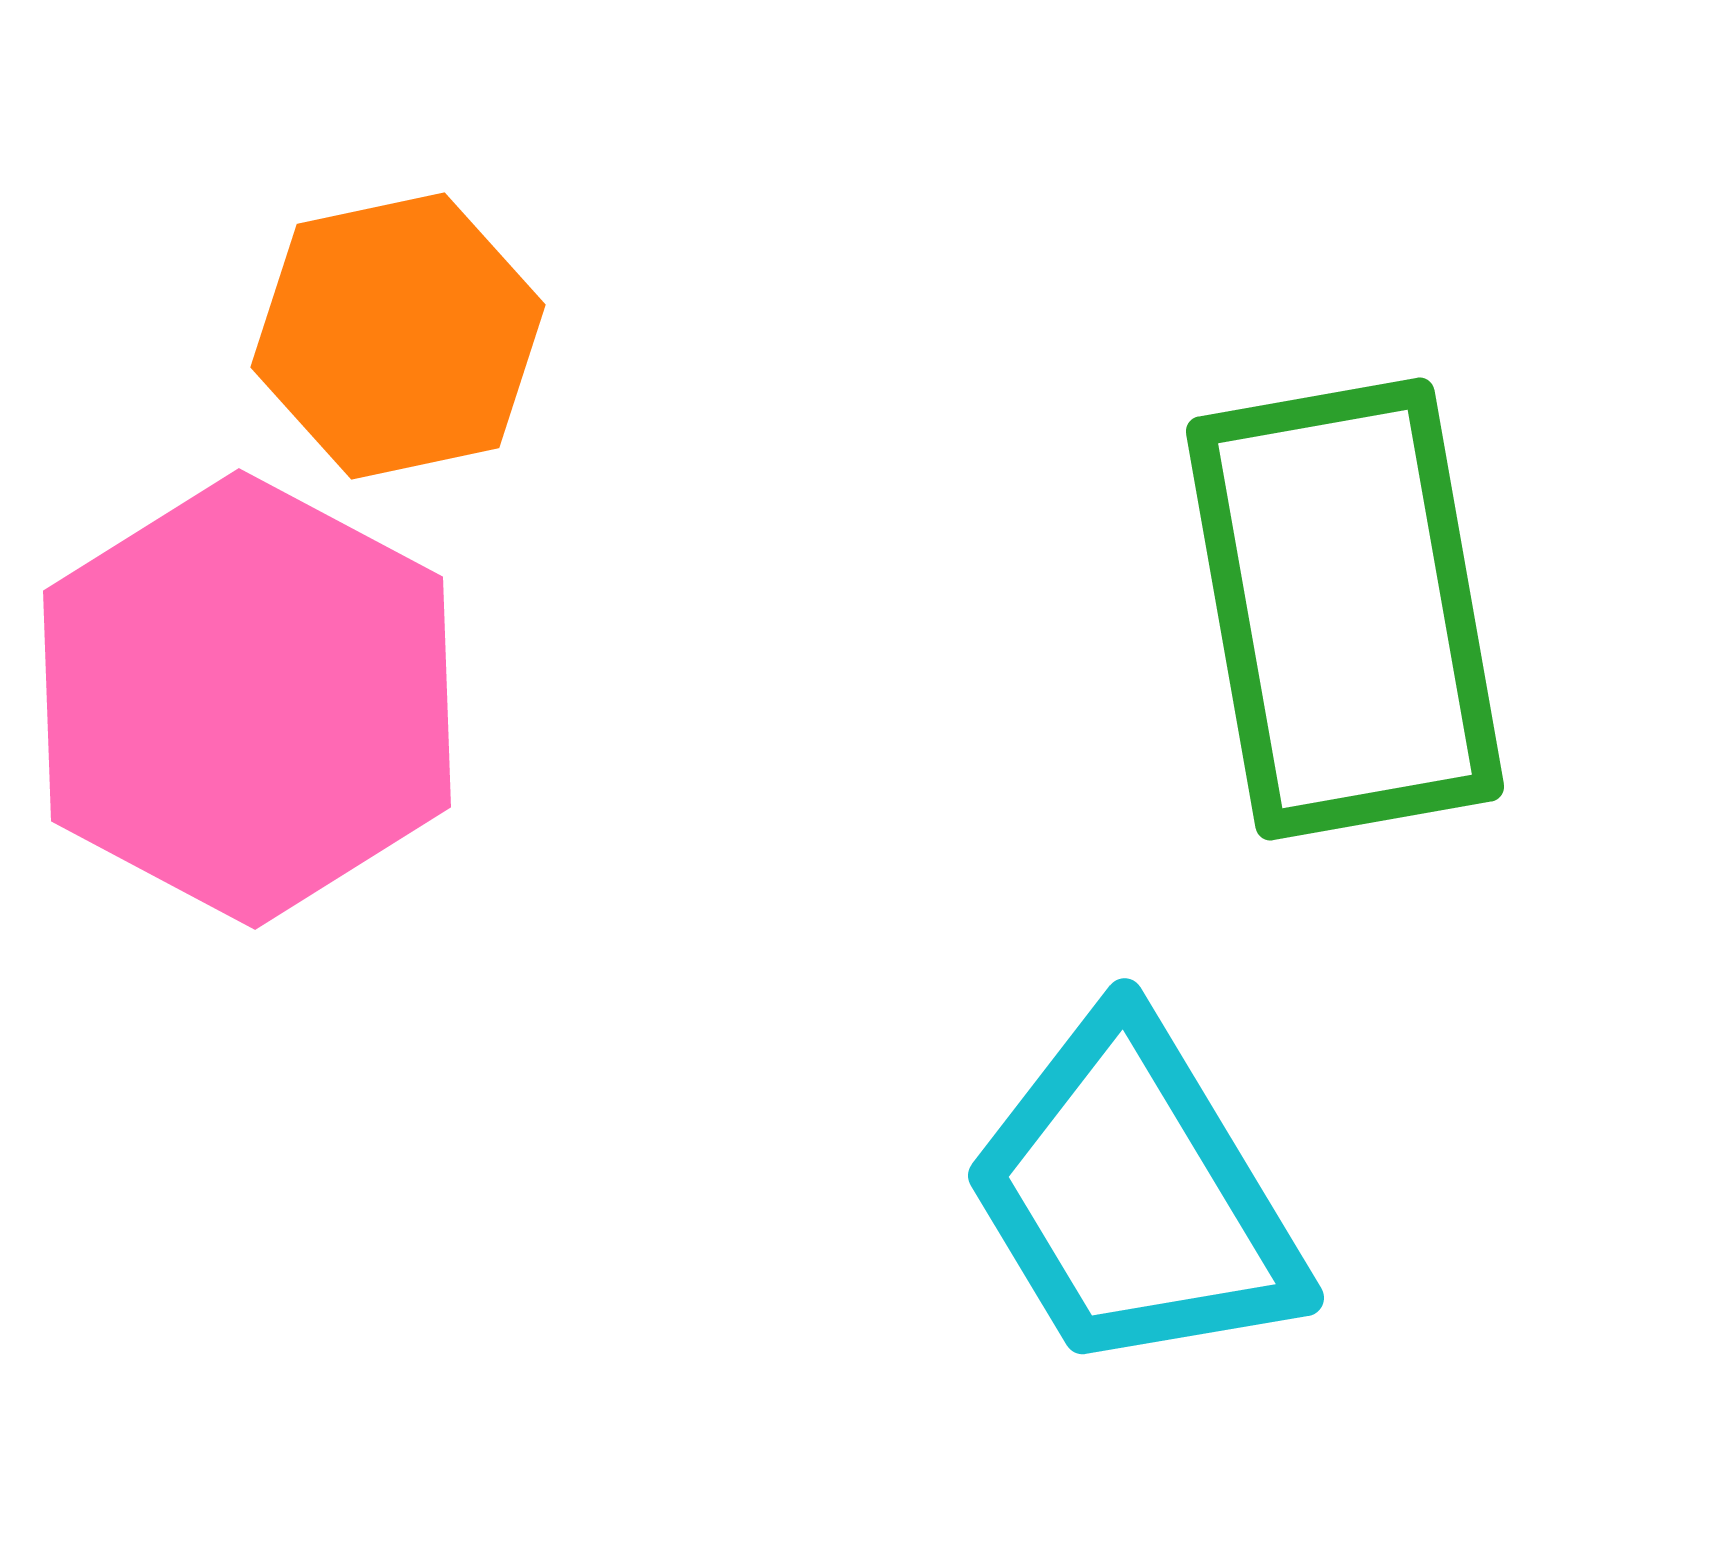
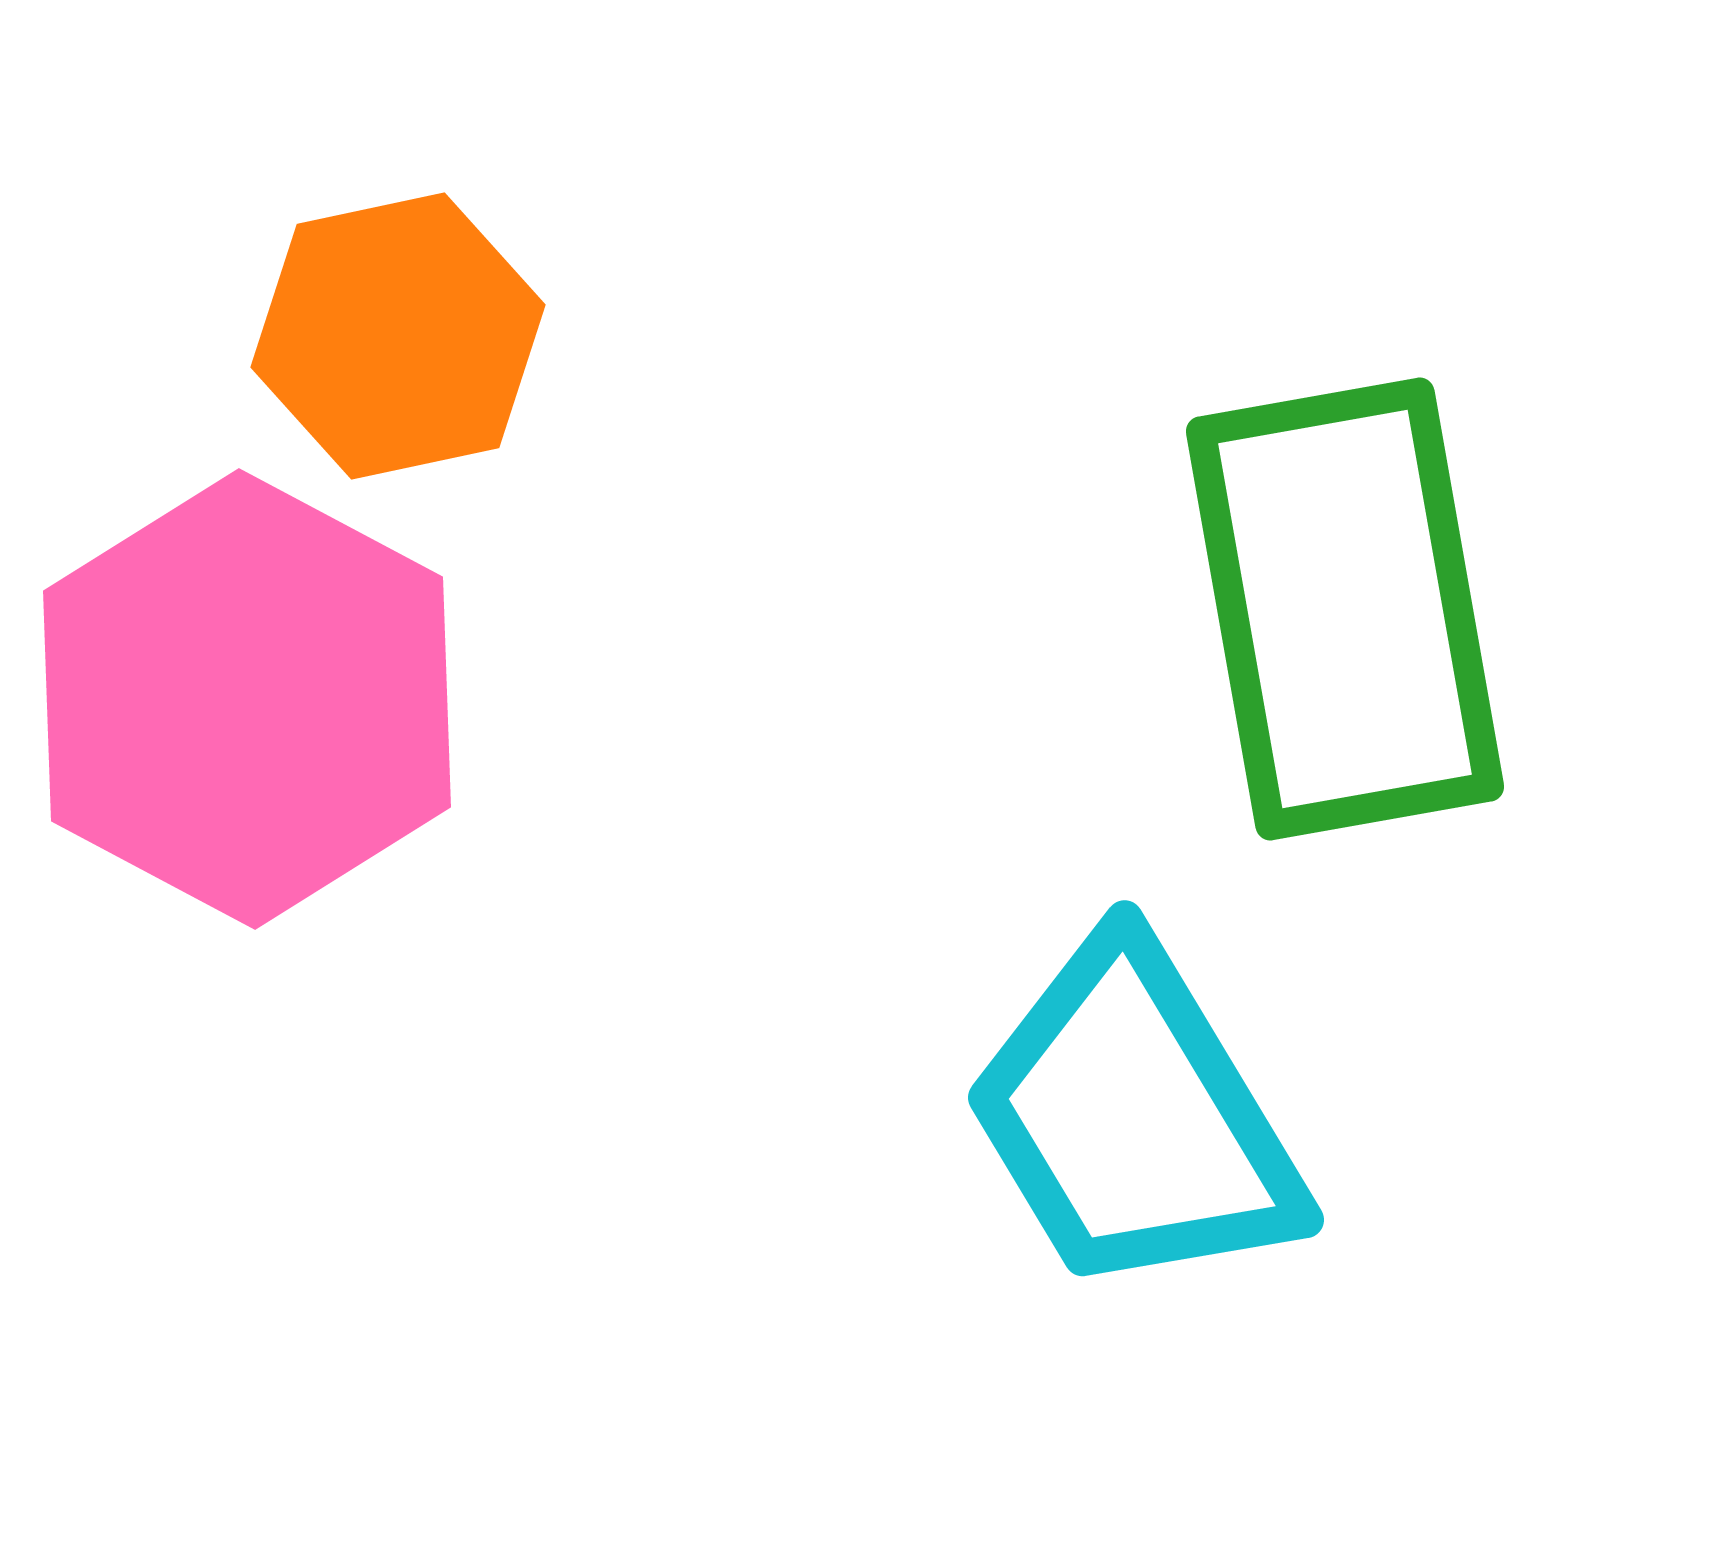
cyan trapezoid: moved 78 px up
